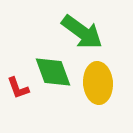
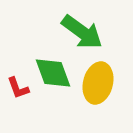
green diamond: moved 1 px down
yellow ellipse: rotated 18 degrees clockwise
